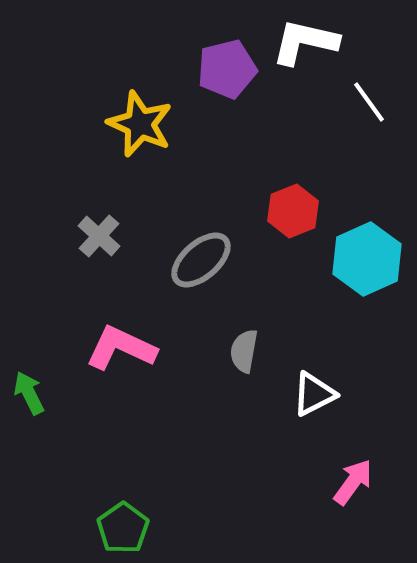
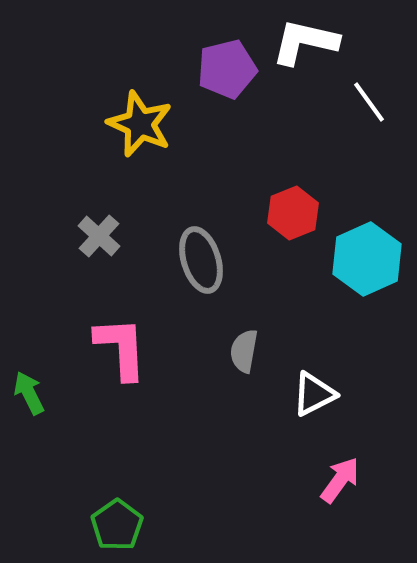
red hexagon: moved 2 px down
gray ellipse: rotated 66 degrees counterclockwise
pink L-shape: rotated 62 degrees clockwise
pink arrow: moved 13 px left, 2 px up
green pentagon: moved 6 px left, 3 px up
